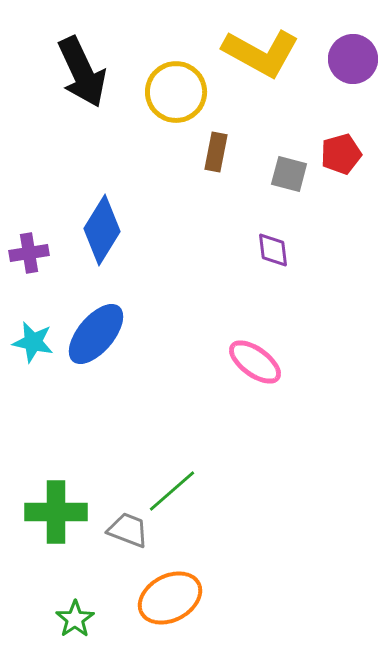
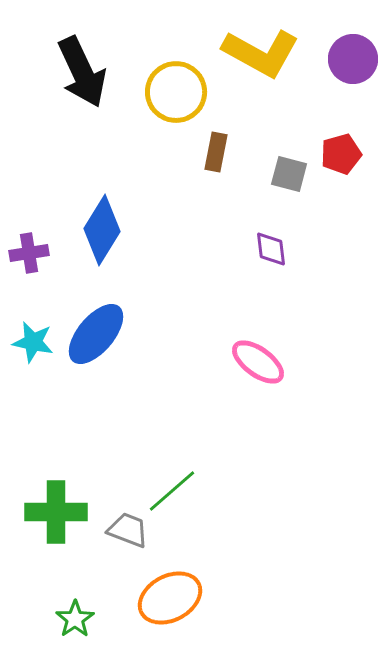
purple diamond: moved 2 px left, 1 px up
pink ellipse: moved 3 px right
